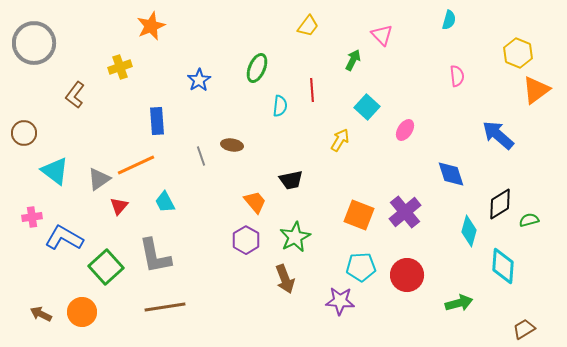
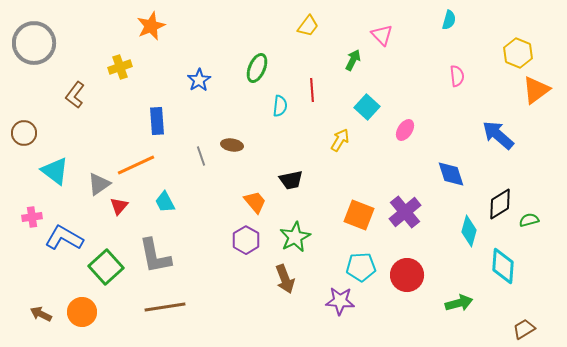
gray triangle at (99, 179): moved 5 px down
